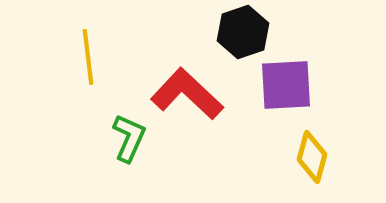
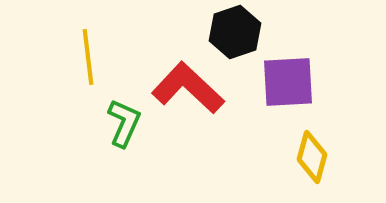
black hexagon: moved 8 px left
purple square: moved 2 px right, 3 px up
red L-shape: moved 1 px right, 6 px up
green L-shape: moved 5 px left, 15 px up
